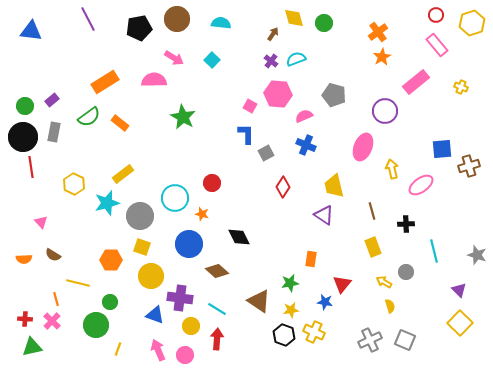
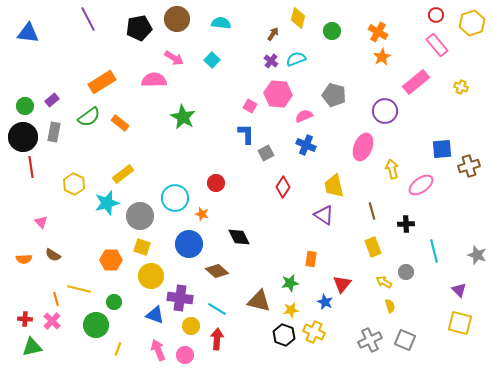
yellow diamond at (294, 18): moved 4 px right; rotated 30 degrees clockwise
green circle at (324, 23): moved 8 px right, 8 px down
blue triangle at (31, 31): moved 3 px left, 2 px down
orange cross at (378, 32): rotated 24 degrees counterclockwise
orange rectangle at (105, 82): moved 3 px left
red circle at (212, 183): moved 4 px right
yellow line at (78, 283): moved 1 px right, 6 px down
brown triangle at (259, 301): rotated 20 degrees counterclockwise
green circle at (110, 302): moved 4 px right
blue star at (325, 302): rotated 14 degrees clockwise
yellow square at (460, 323): rotated 30 degrees counterclockwise
